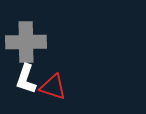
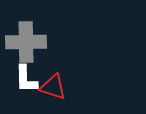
white L-shape: rotated 20 degrees counterclockwise
